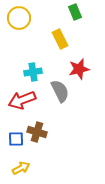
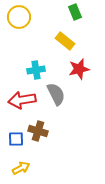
yellow circle: moved 1 px up
yellow rectangle: moved 5 px right, 2 px down; rotated 24 degrees counterclockwise
cyan cross: moved 3 px right, 2 px up
gray semicircle: moved 4 px left, 3 px down
red arrow: rotated 12 degrees clockwise
brown cross: moved 1 px right, 1 px up
